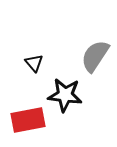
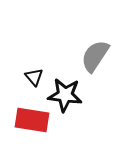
black triangle: moved 14 px down
red rectangle: moved 4 px right; rotated 20 degrees clockwise
